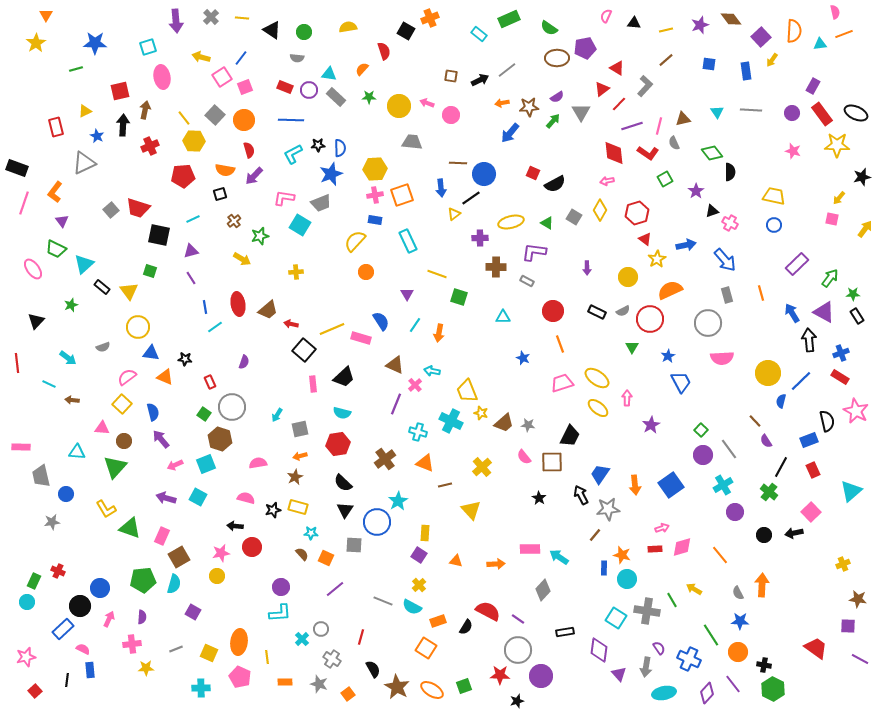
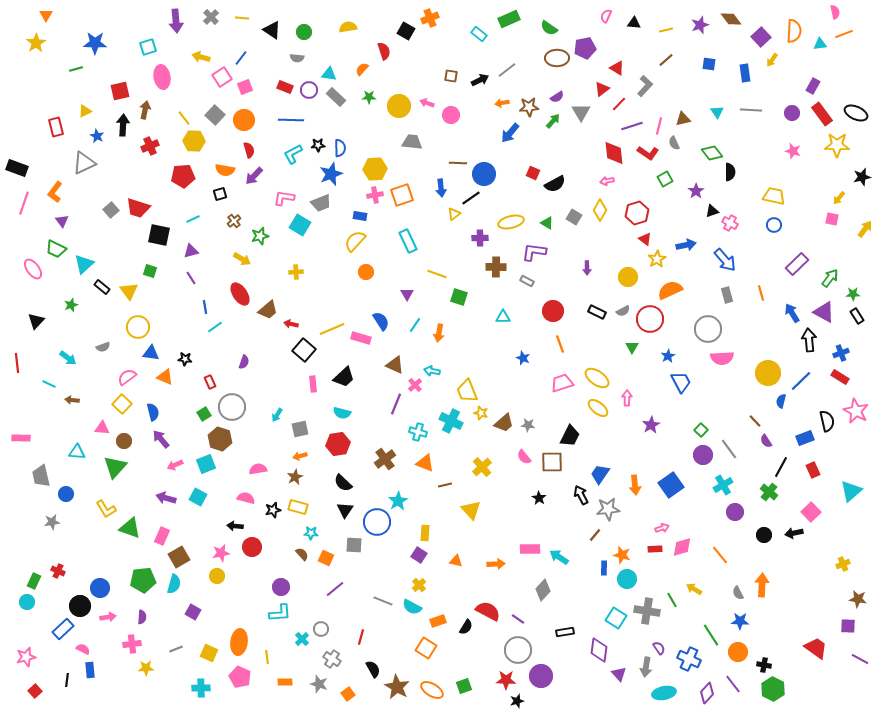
blue rectangle at (746, 71): moved 1 px left, 2 px down
blue rectangle at (375, 220): moved 15 px left, 4 px up
red ellipse at (238, 304): moved 2 px right, 10 px up; rotated 25 degrees counterclockwise
gray circle at (708, 323): moved 6 px down
green square at (204, 414): rotated 24 degrees clockwise
blue rectangle at (809, 440): moved 4 px left, 2 px up
pink rectangle at (21, 447): moved 9 px up
pink semicircle at (258, 463): moved 6 px down
pink arrow at (109, 619): moved 1 px left, 2 px up; rotated 56 degrees clockwise
red star at (500, 675): moved 6 px right, 5 px down
